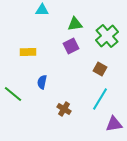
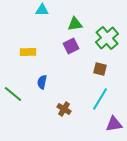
green cross: moved 2 px down
brown square: rotated 16 degrees counterclockwise
